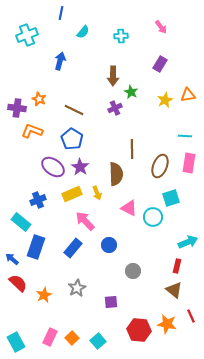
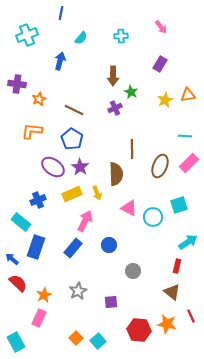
cyan semicircle at (83, 32): moved 2 px left, 6 px down
orange star at (39, 99): rotated 24 degrees clockwise
purple cross at (17, 108): moved 24 px up
orange L-shape at (32, 131): rotated 15 degrees counterclockwise
pink rectangle at (189, 163): rotated 36 degrees clockwise
cyan square at (171, 198): moved 8 px right, 7 px down
pink arrow at (85, 221): rotated 70 degrees clockwise
cyan arrow at (188, 242): rotated 12 degrees counterclockwise
gray star at (77, 288): moved 1 px right, 3 px down
brown triangle at (174, 290): moved 2 px left, 2 px down
pink rectangle at (50, 337): moved 11 px left, 19 px up
orange square at (72, 338): moved 4 px right
